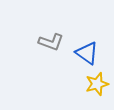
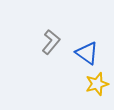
gray L-shape: rotated 70 degrees counterclockwise
